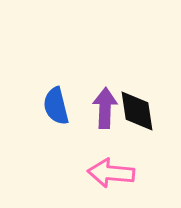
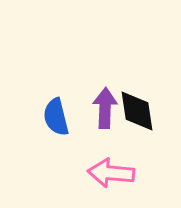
blue semicircle: moved 11 px down
